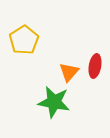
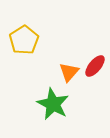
red ellipse: rotated 30 degrees clockwise
green star: moved 1 px left, 2 px down; rotated 16 degrees clockwise
